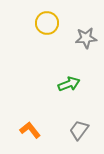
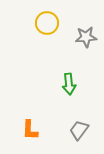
gray star: moved 1 px up
green arrow: rotated 105 degrees clockwise
orange L-shape: rotated 140 degrees counterclockwise
